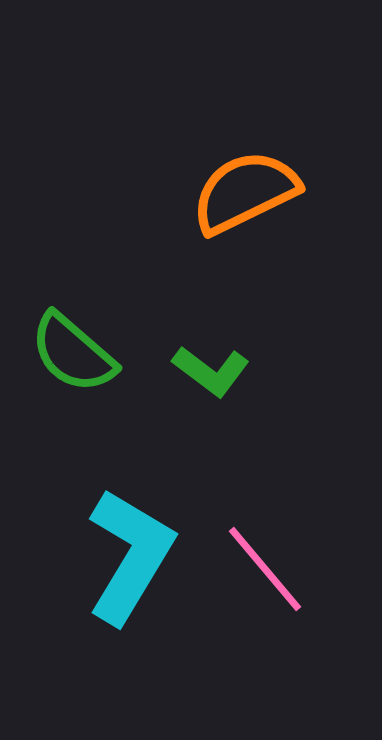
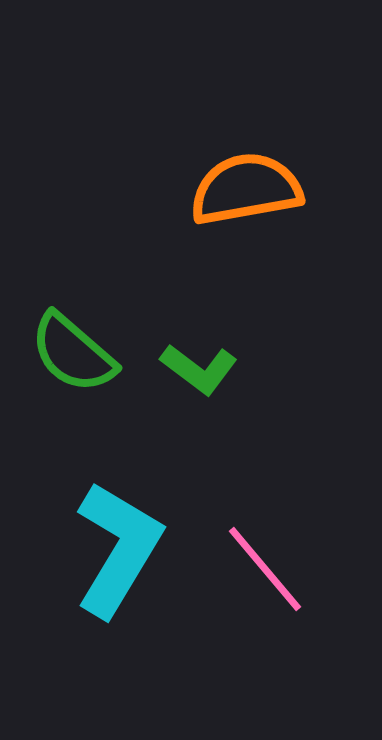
orange semicircle: moved 1 px right, 3 px up; rotated 16 degrees clockwise
green L-shape: moved 12 px left, 2 px up
cyan L-shape: moved 12 px left, 7 px up
